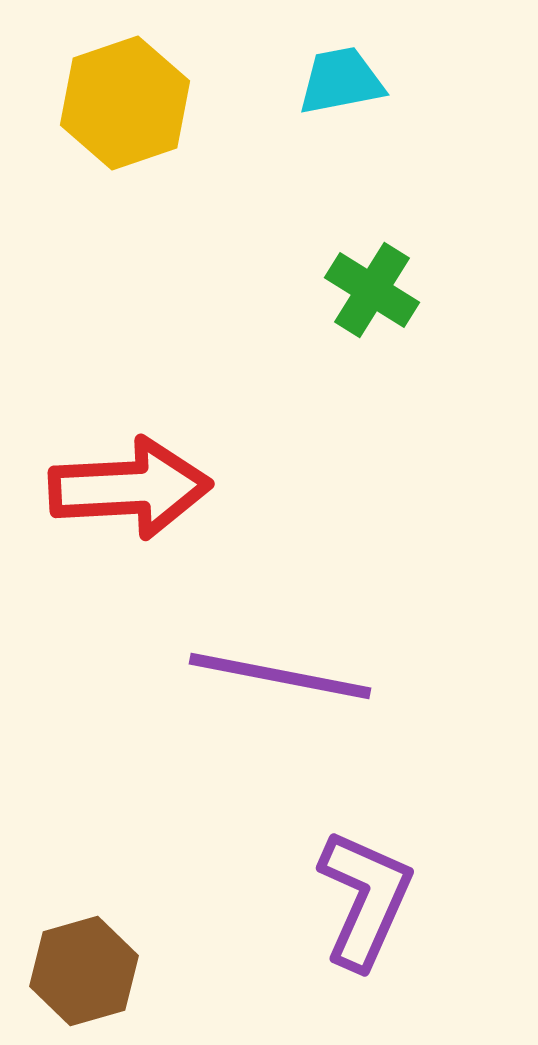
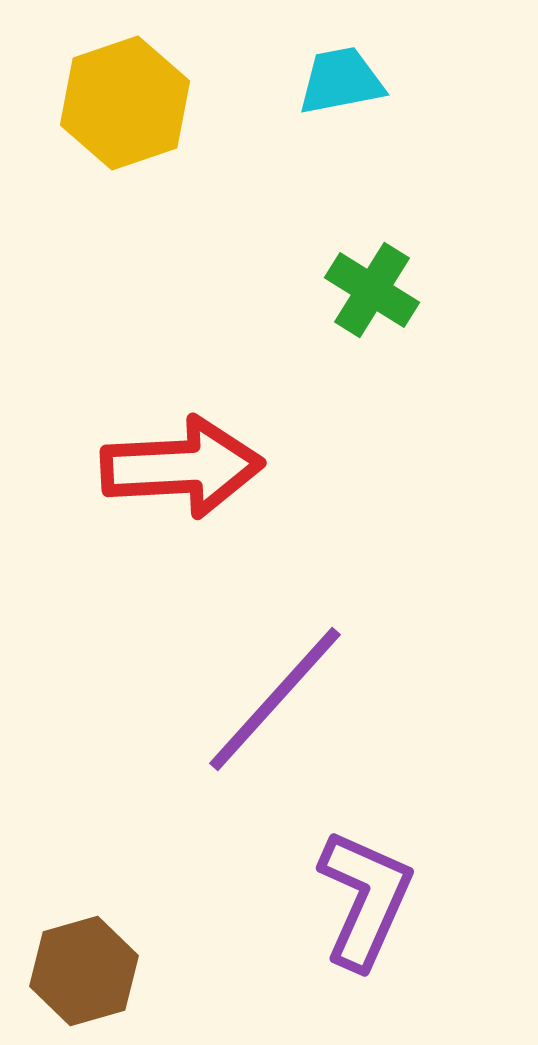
red arrow: moved 52 px right, 21 px up
purple line: moved 5 px left, 23 px down; rotated 59 degrees counterclockwise
